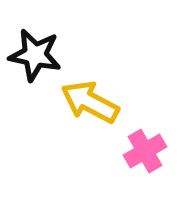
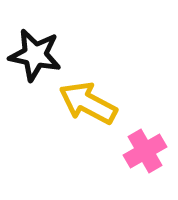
yellow arrow: moved 2 px left, 1 px down
